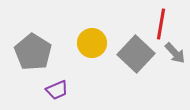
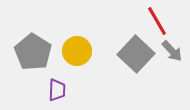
red line: moved 4 px left, 3 px up; rotated 40 degrees counterclockwise
yellow circle: moved 15 px left, 8 px down
gray arrow: moved 3 px left, 2 px up
purple trapezoid: rotated 65 degrees counterclockwise
